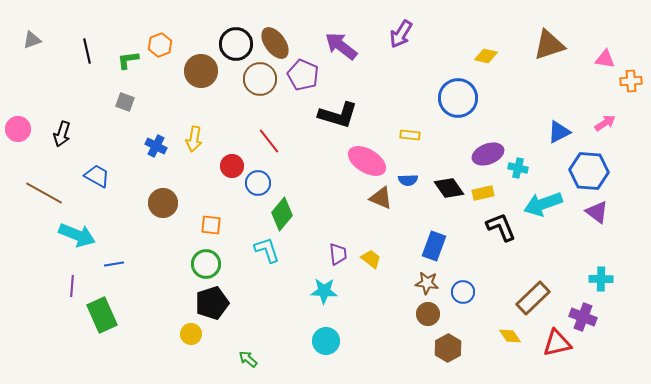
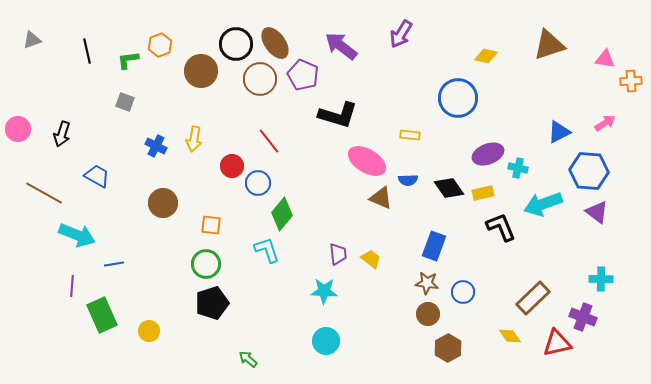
yellow circle at (191, 334): moved 42 px left, 3 px up
